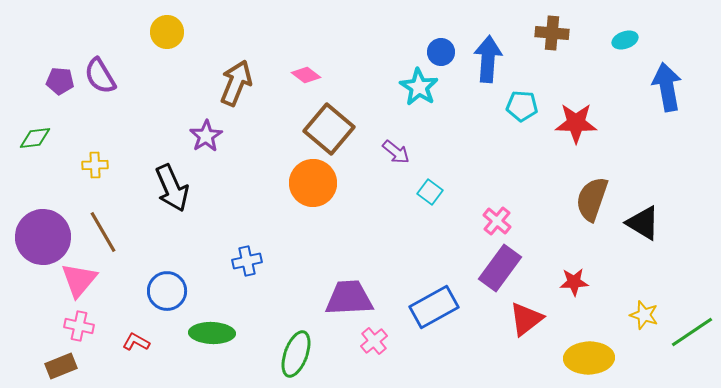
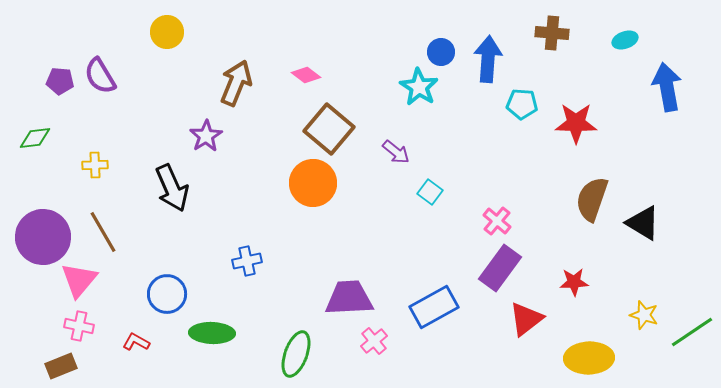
cyan pentagon at (522, 106): moved 2 px up
blue circle at (167, 291): moved 3 px down
